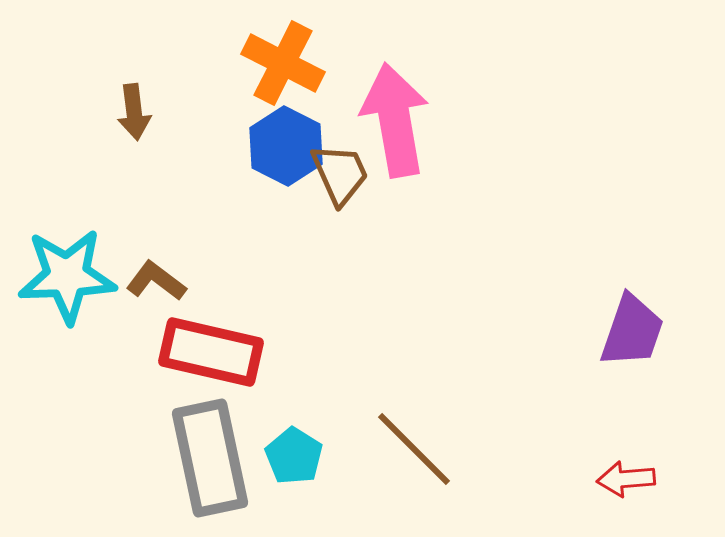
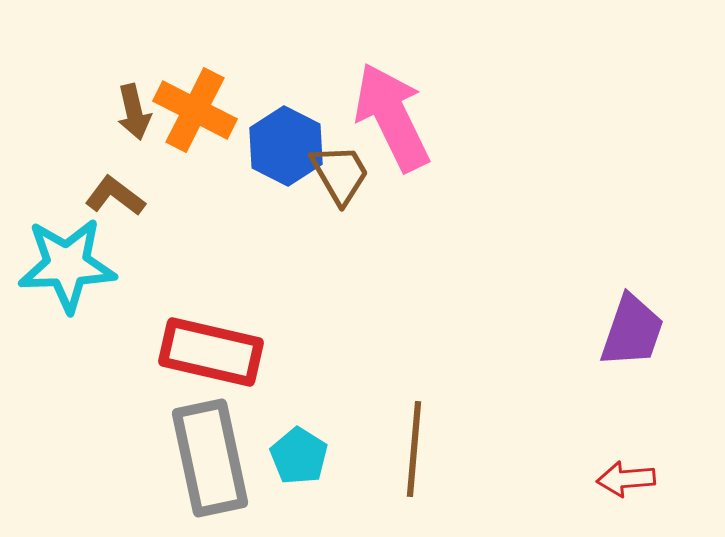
orange cross: moved 88 px left, 47 px down
brown arrow: rotated 6 degrees counterclockwise
pink arrow: moved 3 px left, 3 px up; rotated 16 degrees counterclockwise
brown trapezoid: rotated 6 degrees counterclockwise
cyan star: moved 11 px up
brown L-shape: moved 41 px left, 85 px up
brown line: rotated 50 degrees clockwise
cyan pentagon: moved 5 px right
